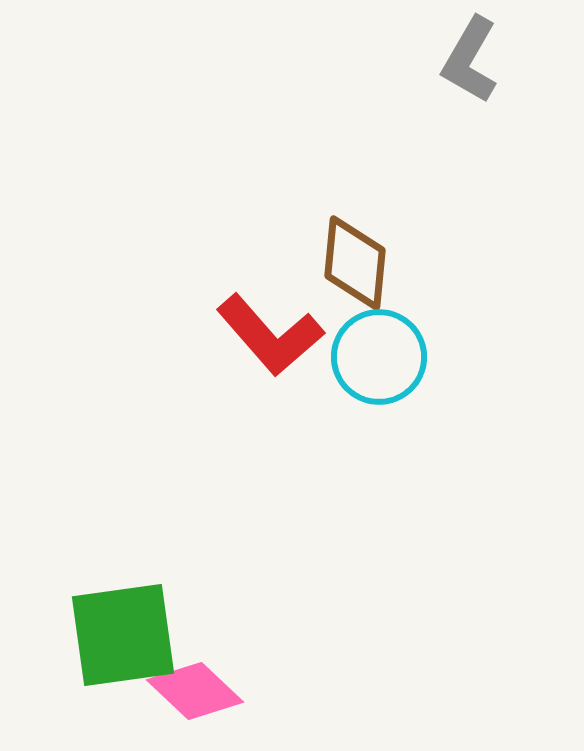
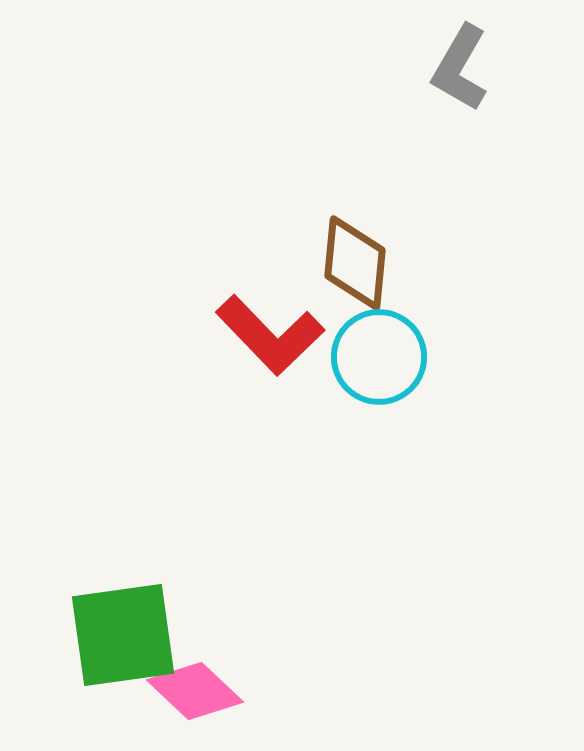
gray L-shape: moved 10 px left, 8 px down
red L-shape: rotated 3 degrees counterclockwise
